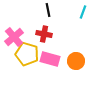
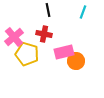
pink rectangle: moved 14 px right, 7 px up; rotated 30 degrees counterclockwise
